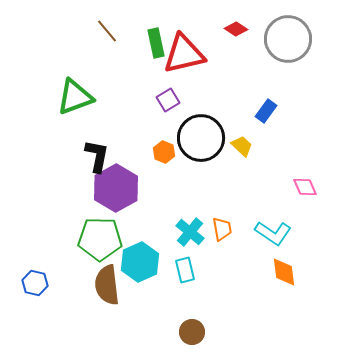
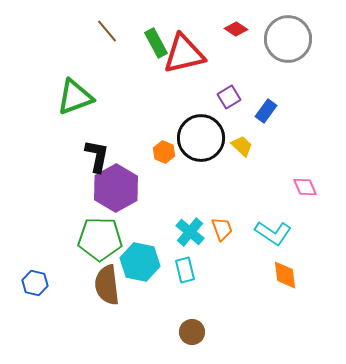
green rectangle: rotated 16 degrees counterclockwise
purple square: moved 61 px right, 3 px up
orange trapezoid: rotated 10 degrees counterclockwise
cyan hexagon: rotated 24 degrees counterclockwise
orange diamond: moved 1 px right, 3 px down
